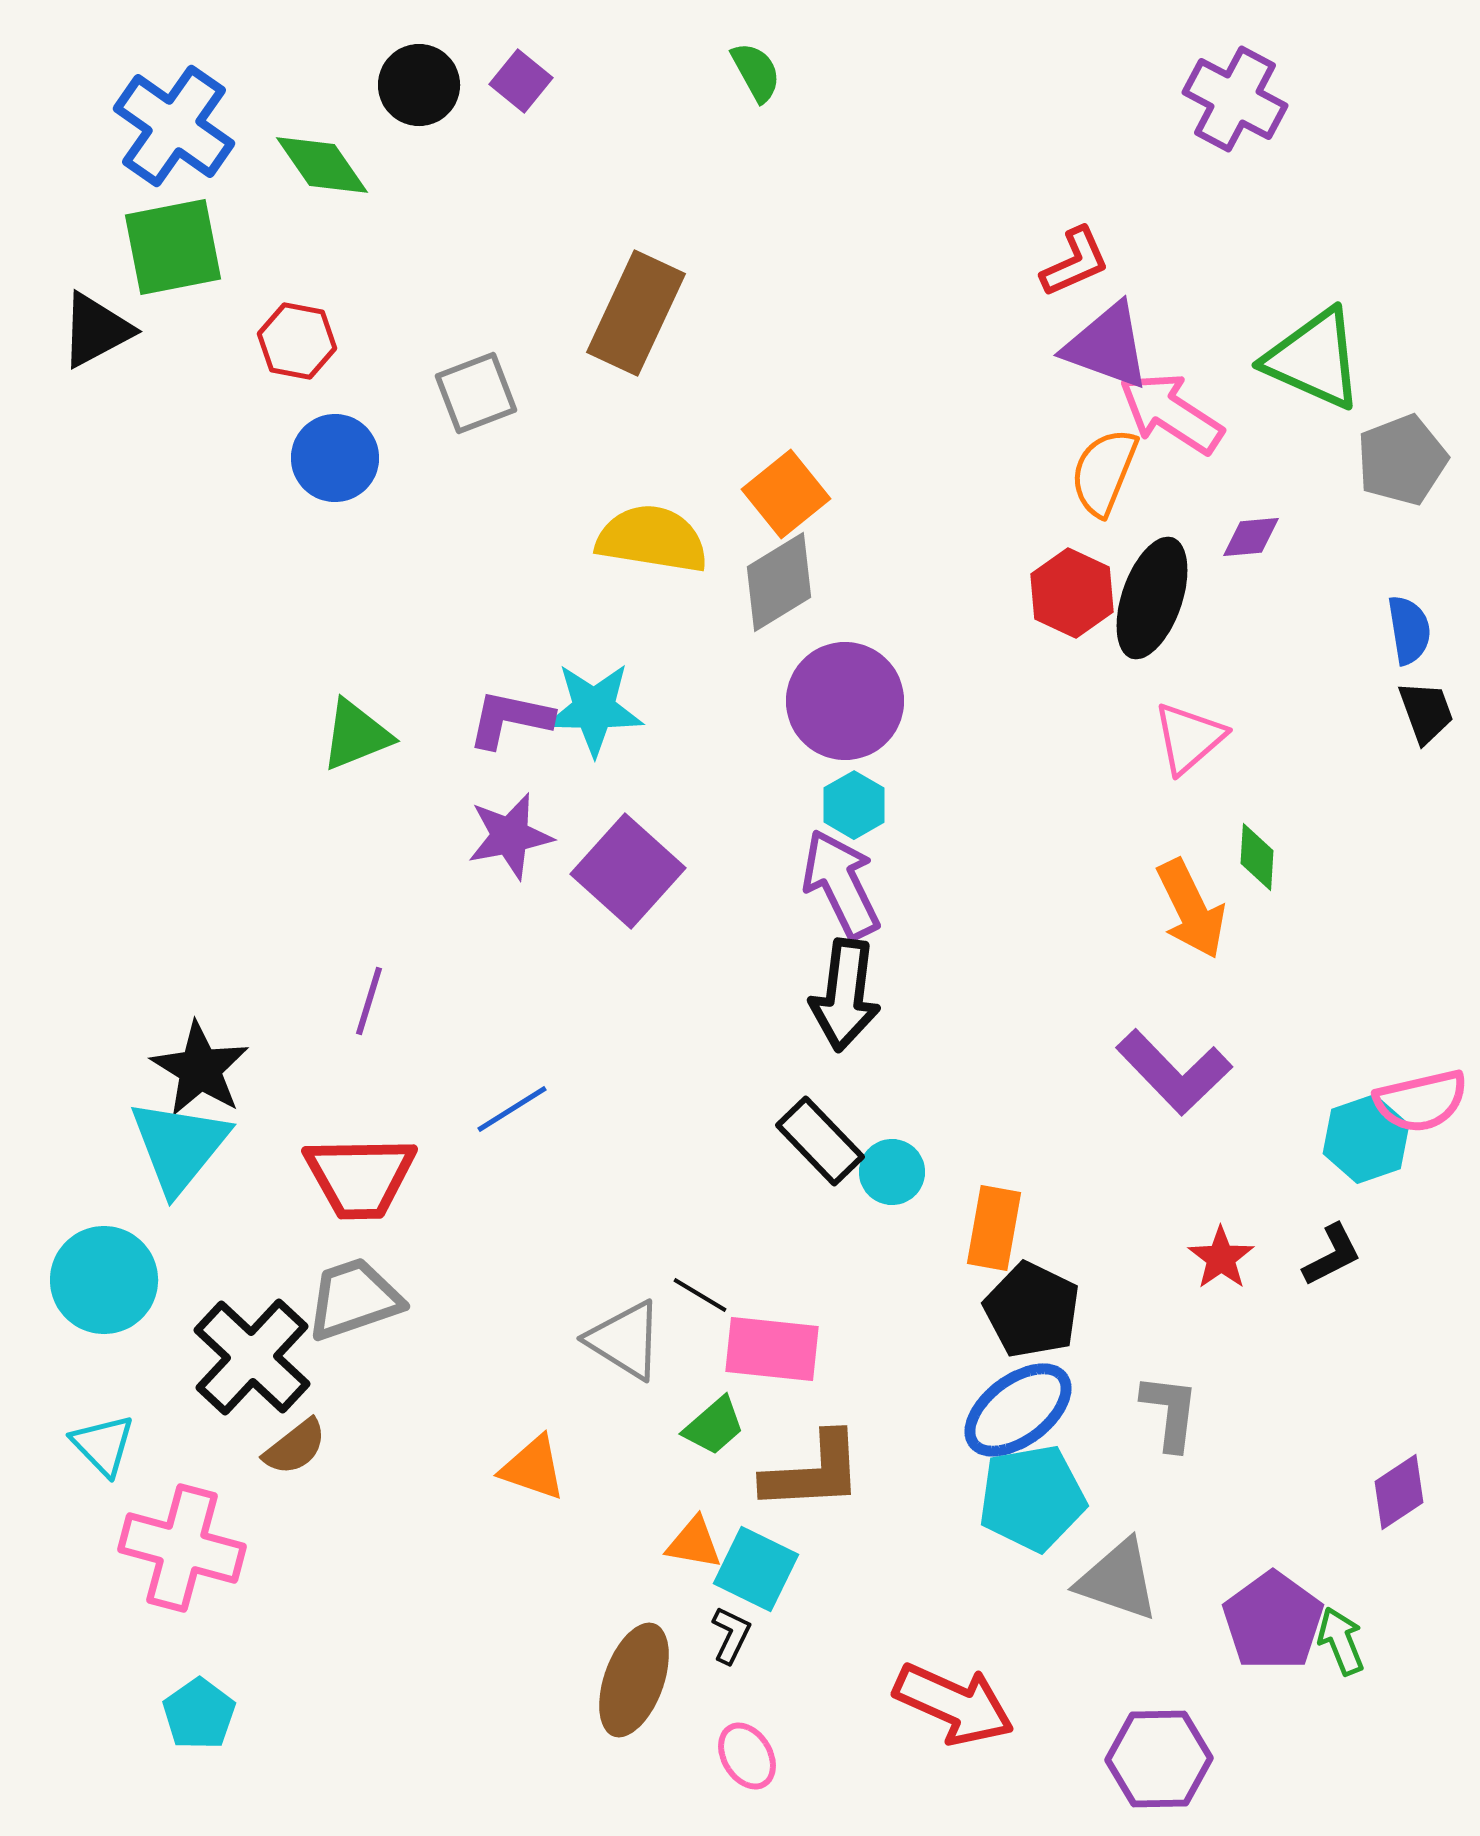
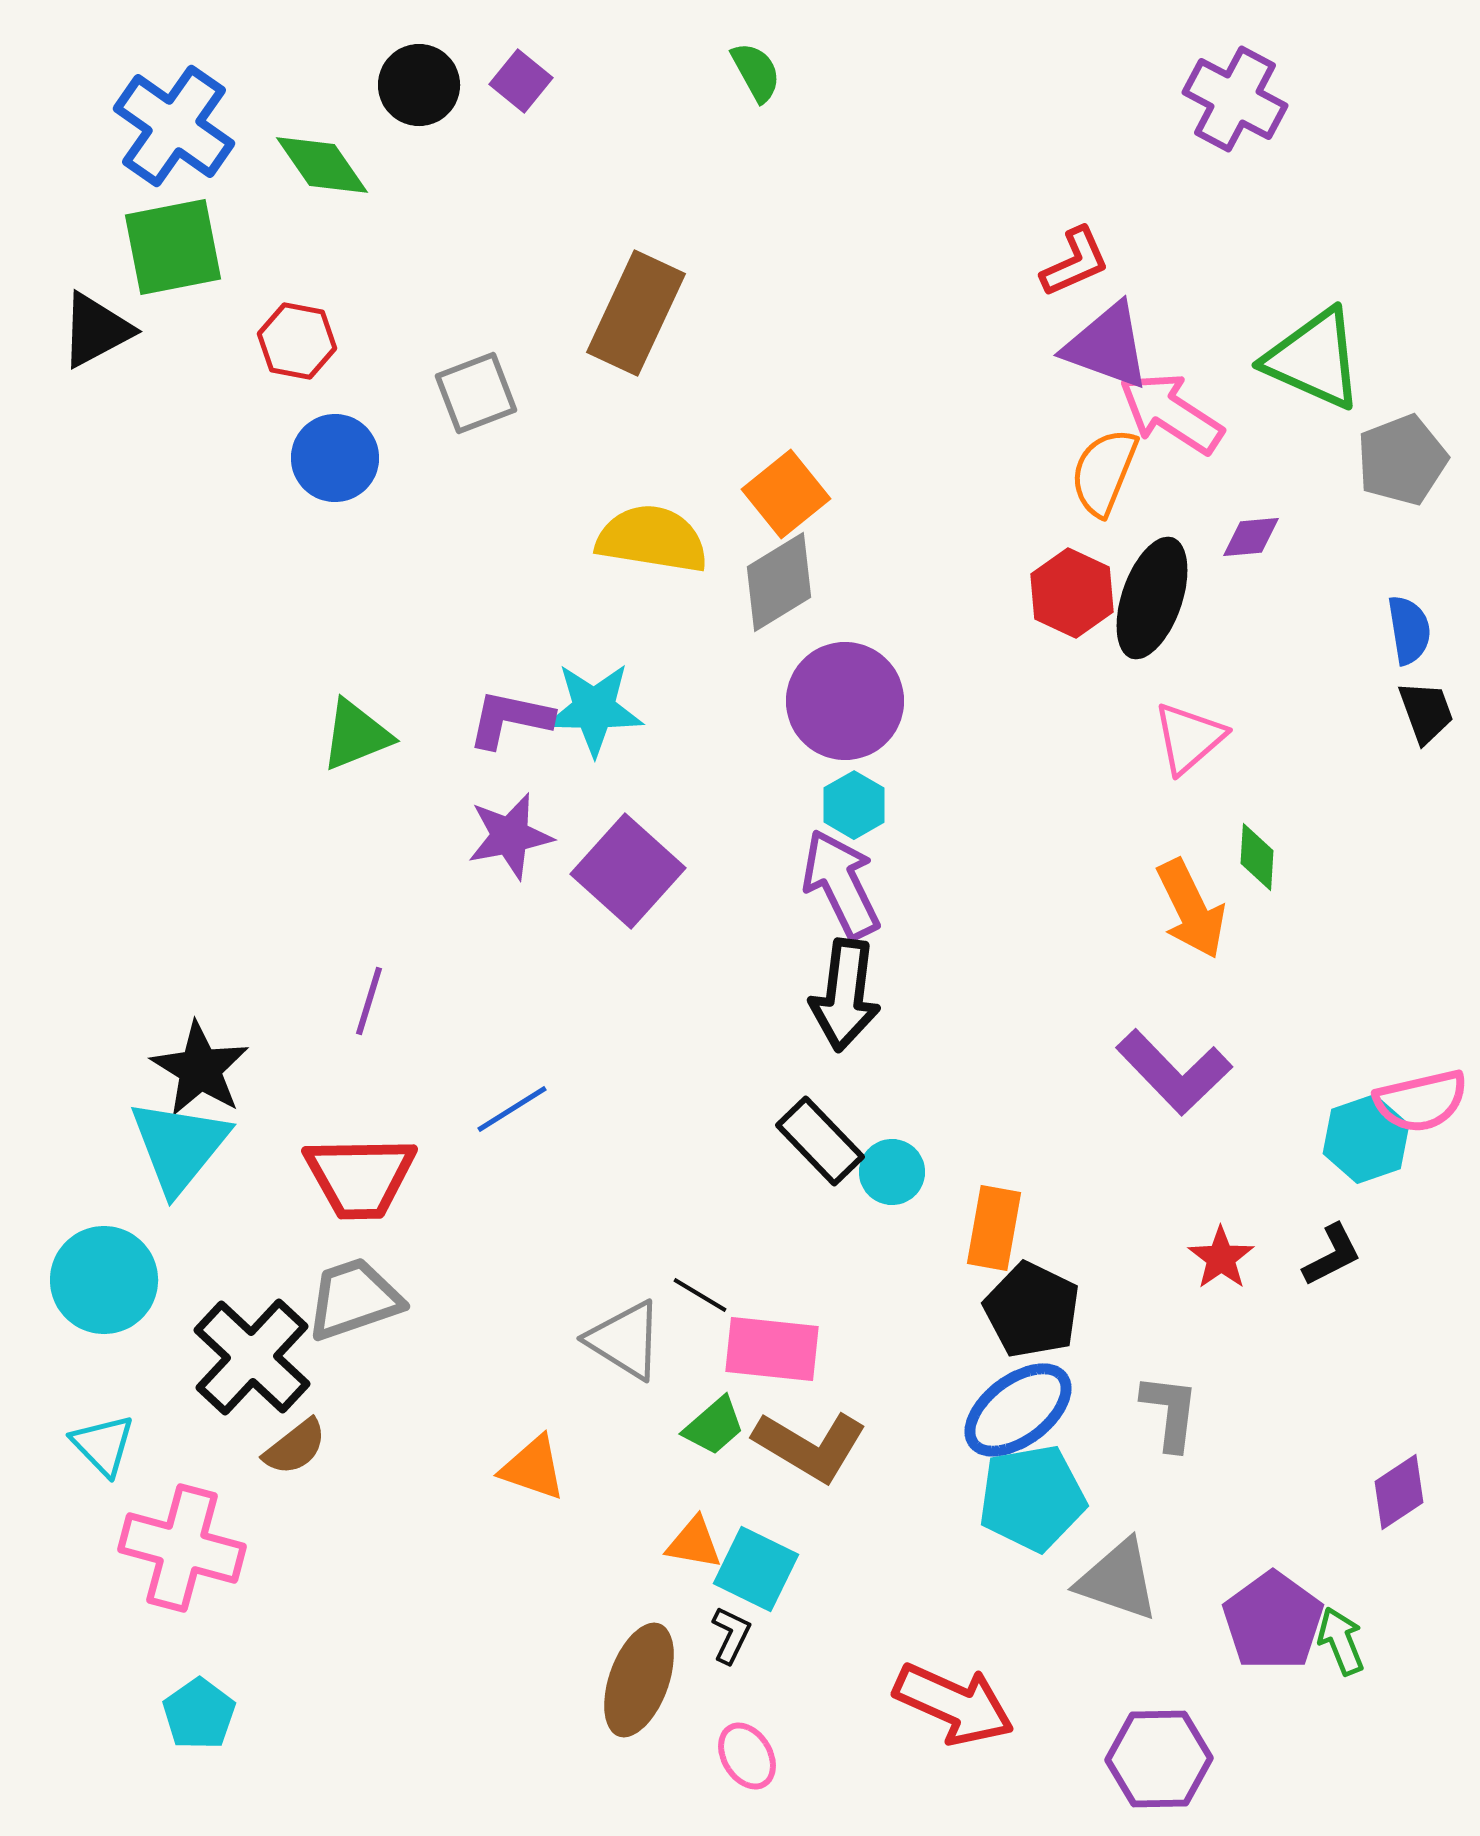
brown L-shape at (813, 1472): moved 3 px left, 26 px up; rotated 34 degrees clockwise
brown ellipse at (634, 1680): moved 5 px right
